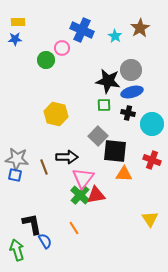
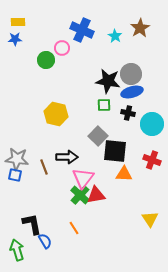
gray circle: moved 4 px down
